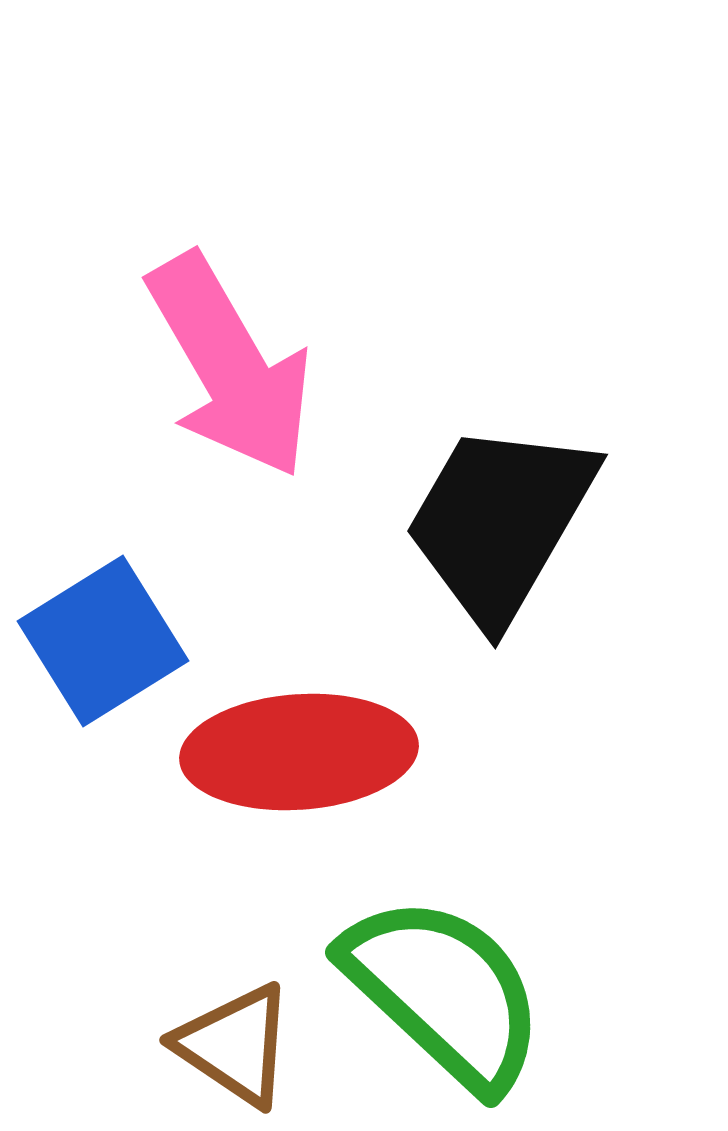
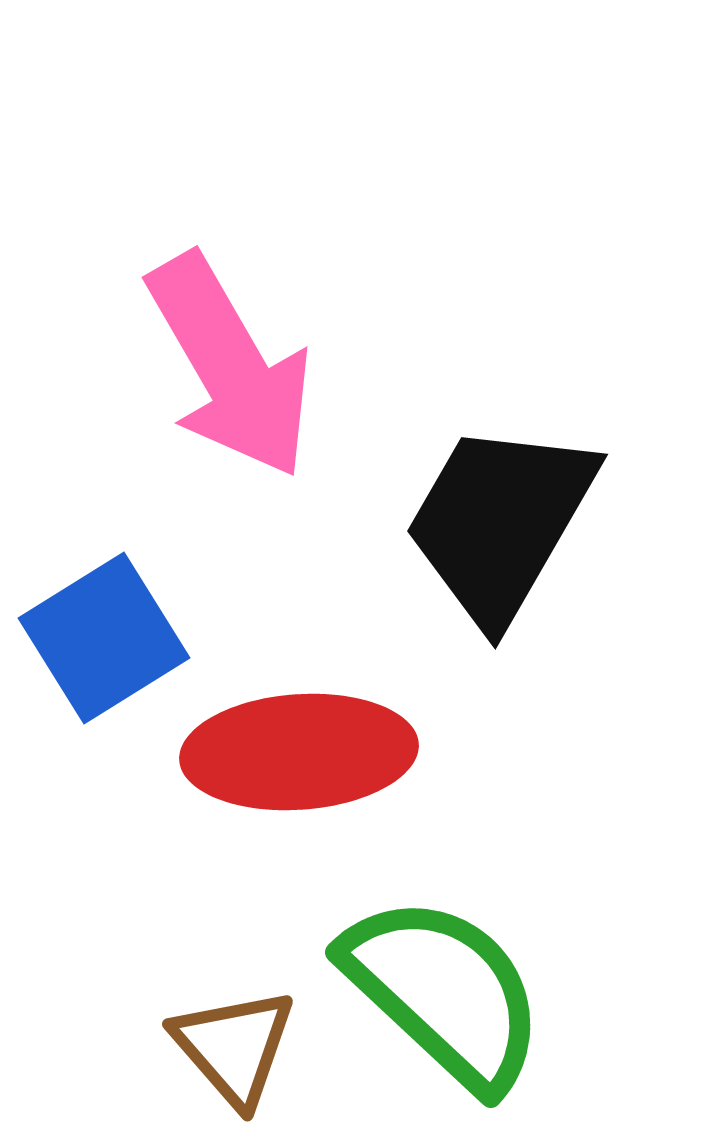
blue square: moved 1 px right, 3 px up
brown triangle: moved 1 px left, 2 px down; rotated 15 degrees clockwise
